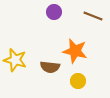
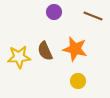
orange star: moved 2 px up
yellow star: moved 4 px right, 3 px up; rotated 20 degrees counterclockwise
brown semicircle: moved 5 px left, 16 px up; rotated 60 degrees clockwise
